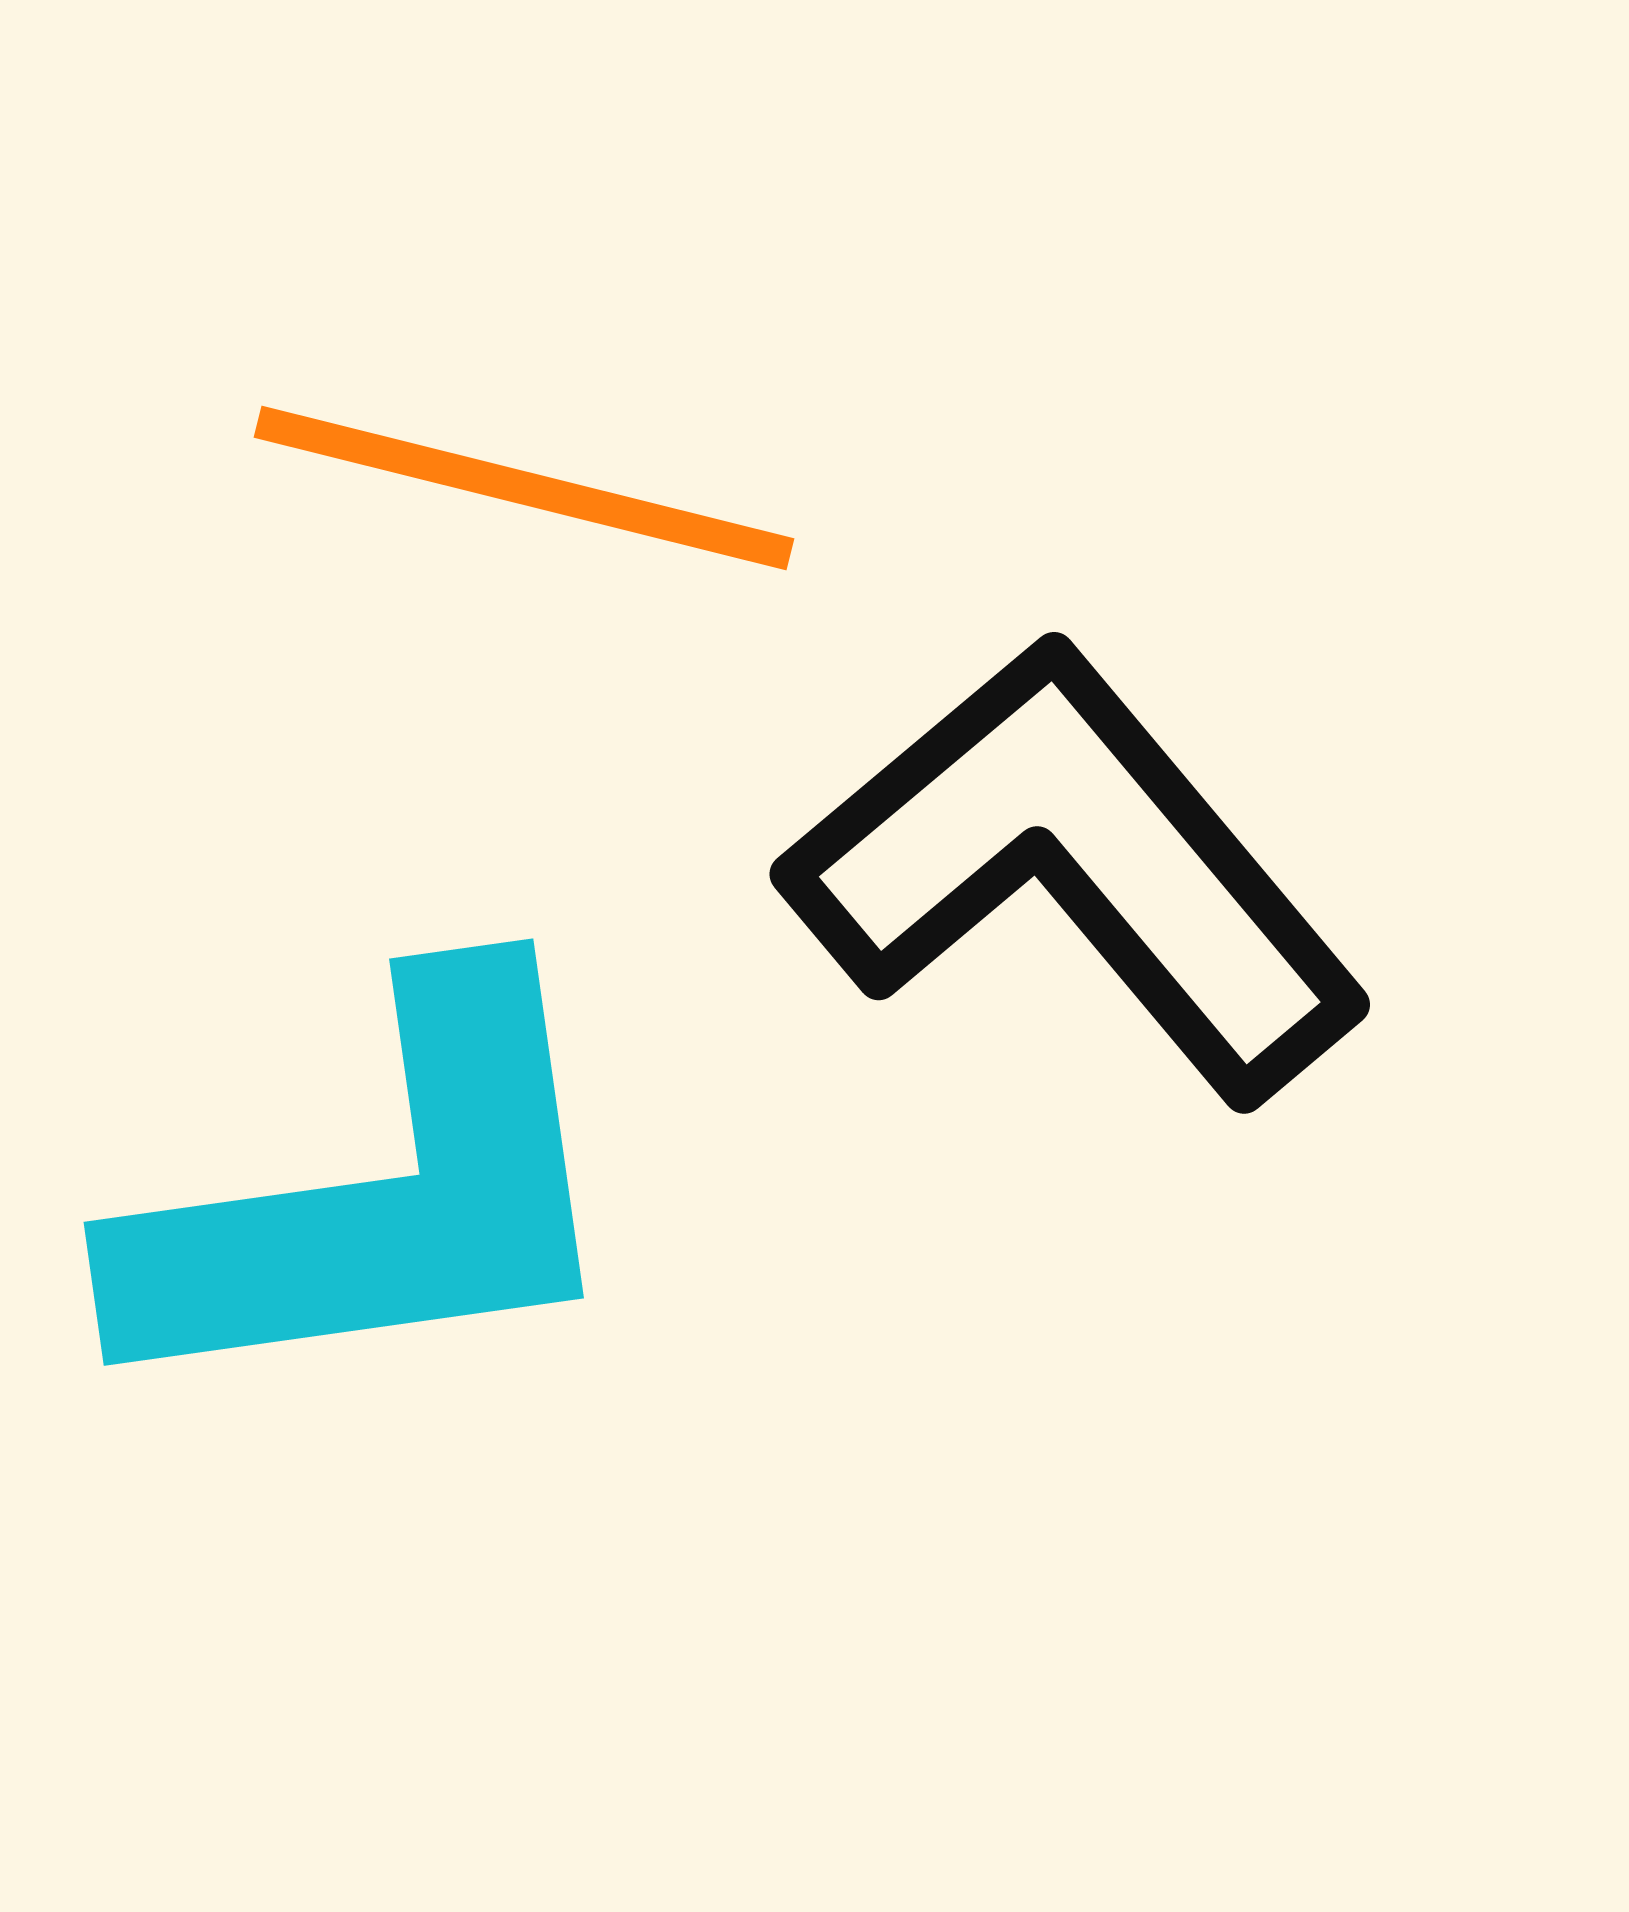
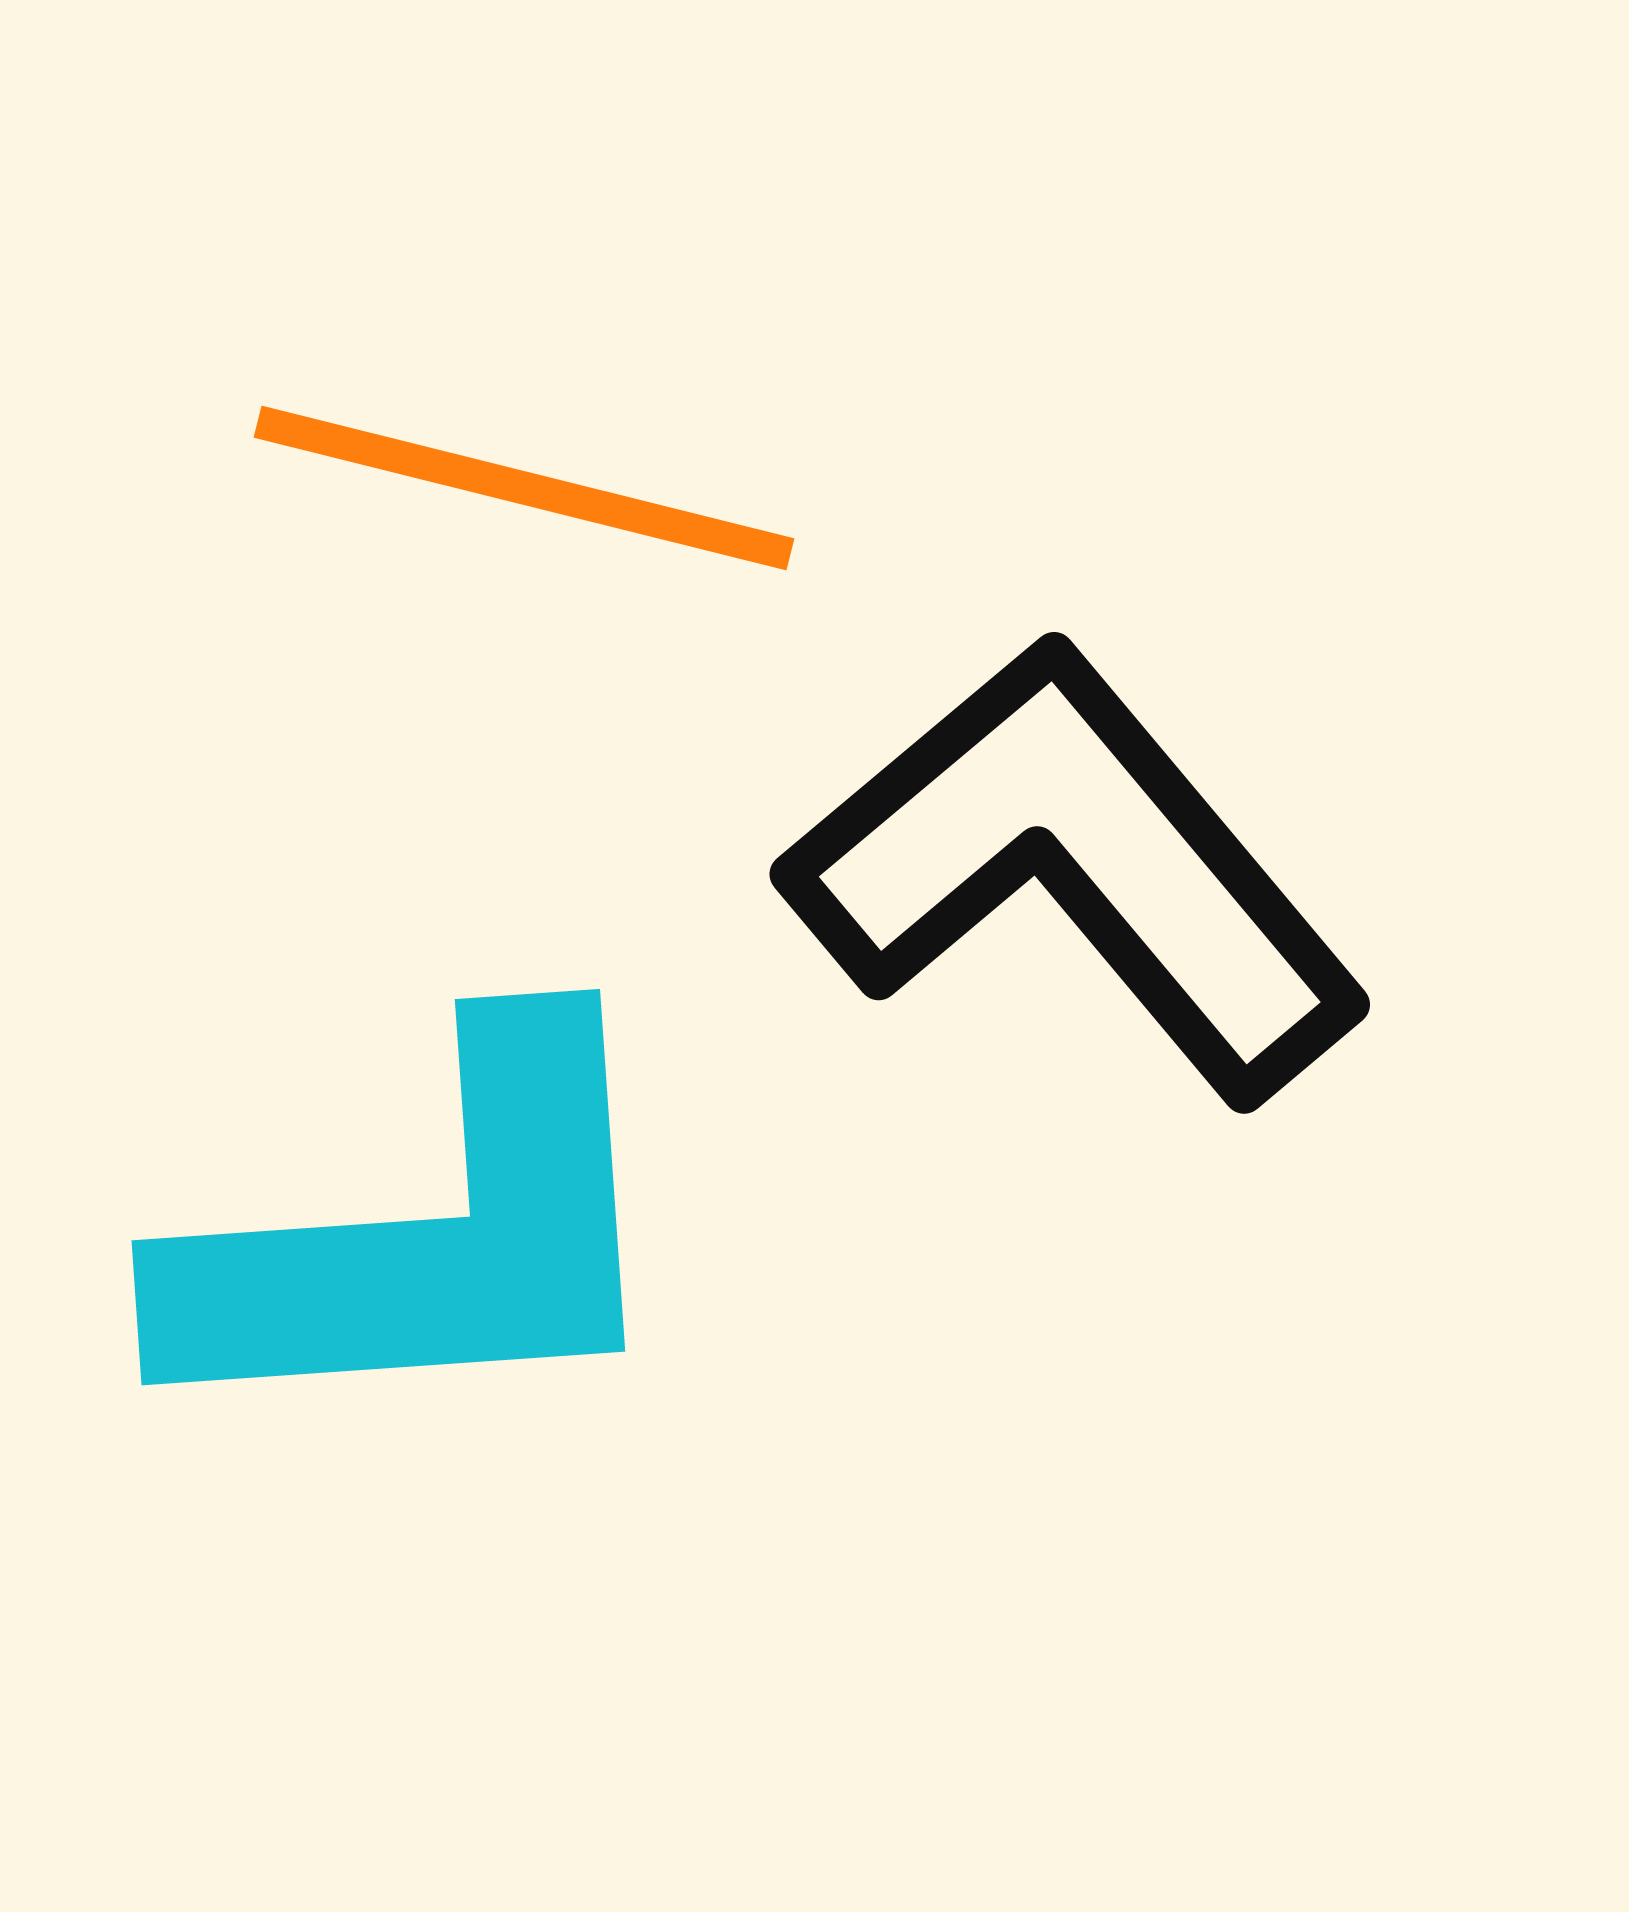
cyan L-shape: moved 49 px right, 39 px down; rotated 4 degrees clockwise
